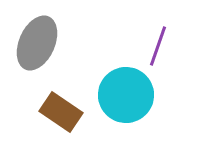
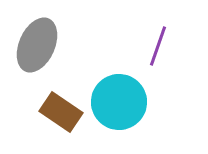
gray ellipse: moved 2 px down
cyan circle: moved 7 px left, 7 px down
